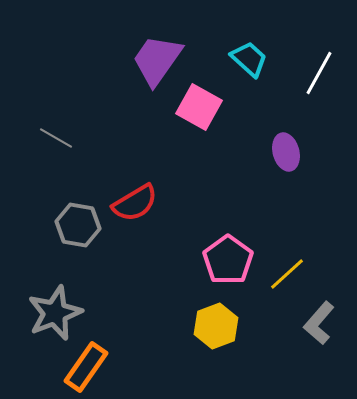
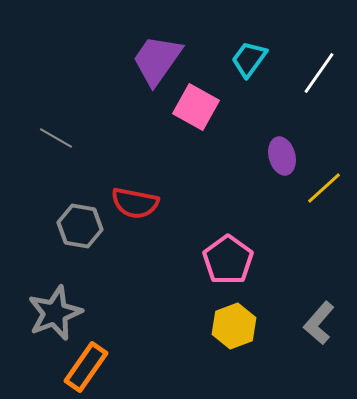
cyan trapezoid: rotated 96 degrees counterclockwise
white line: rotated 6 degrees clockwise
pink square: moved 3 px left
purple ellipse: moved 4 px left, 4 px down
red semicircle: rotated 42 degrees clockwise
gray hexagon: moved 2 px right, 1 px down
yellow line: moved 37 px right, 86 px up
yellow hexagon: moved 18 px right
